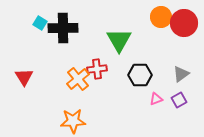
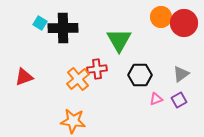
red triangle: rotated 42 degrees clockwise
orange star: rotated 10 degrees clockwise
